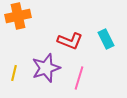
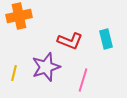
orange cross: moved 1 px right
cyan rectangle: rotated 12 degrees clockwise
purple star: moved 1 px up
pink line: moved 4 px right, 2 px down
